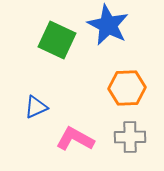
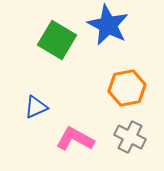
green square: rotated 6 degrees clockwise
orange hexagon: rotated 9 degrees counterclockwise
gray cross: rotated 28 degrees clockwise
